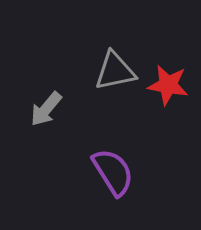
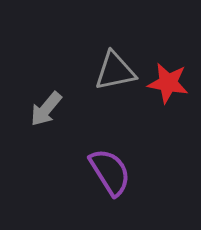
red star: moved 2 px up
purple semicircle: moved 3 px left
